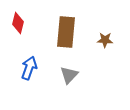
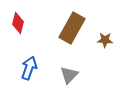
brown rectangle: moved 6 px right, 4 px up; rotated 24 degrees clockwise
